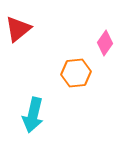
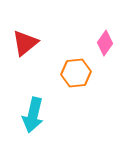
red triangle: moved 7 px right, 14 px down
